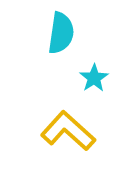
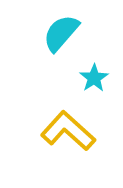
cyan semicircle: rotated 147 degrees counterclockwise
